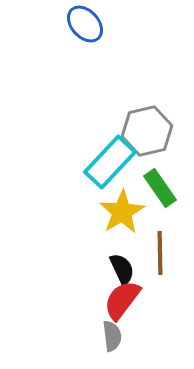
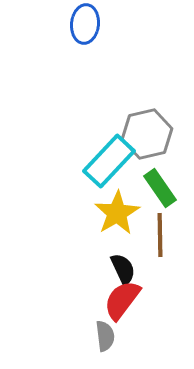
blue ellipse: rotated 48 degrees clockwise
gray hexagon: moved 3 px down
cyan rectangle: moved 1 px left, 1 px up
yellow star: moved 5 px left, 1 px down
brown line: moved 18 px up
black semicircle: moved 1 px right
gray semicircle: moved 7 px left
